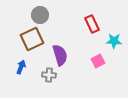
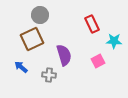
purple semicircle: moved 4 px right
blue arrow: rotated 72 degrees counterclockwise
